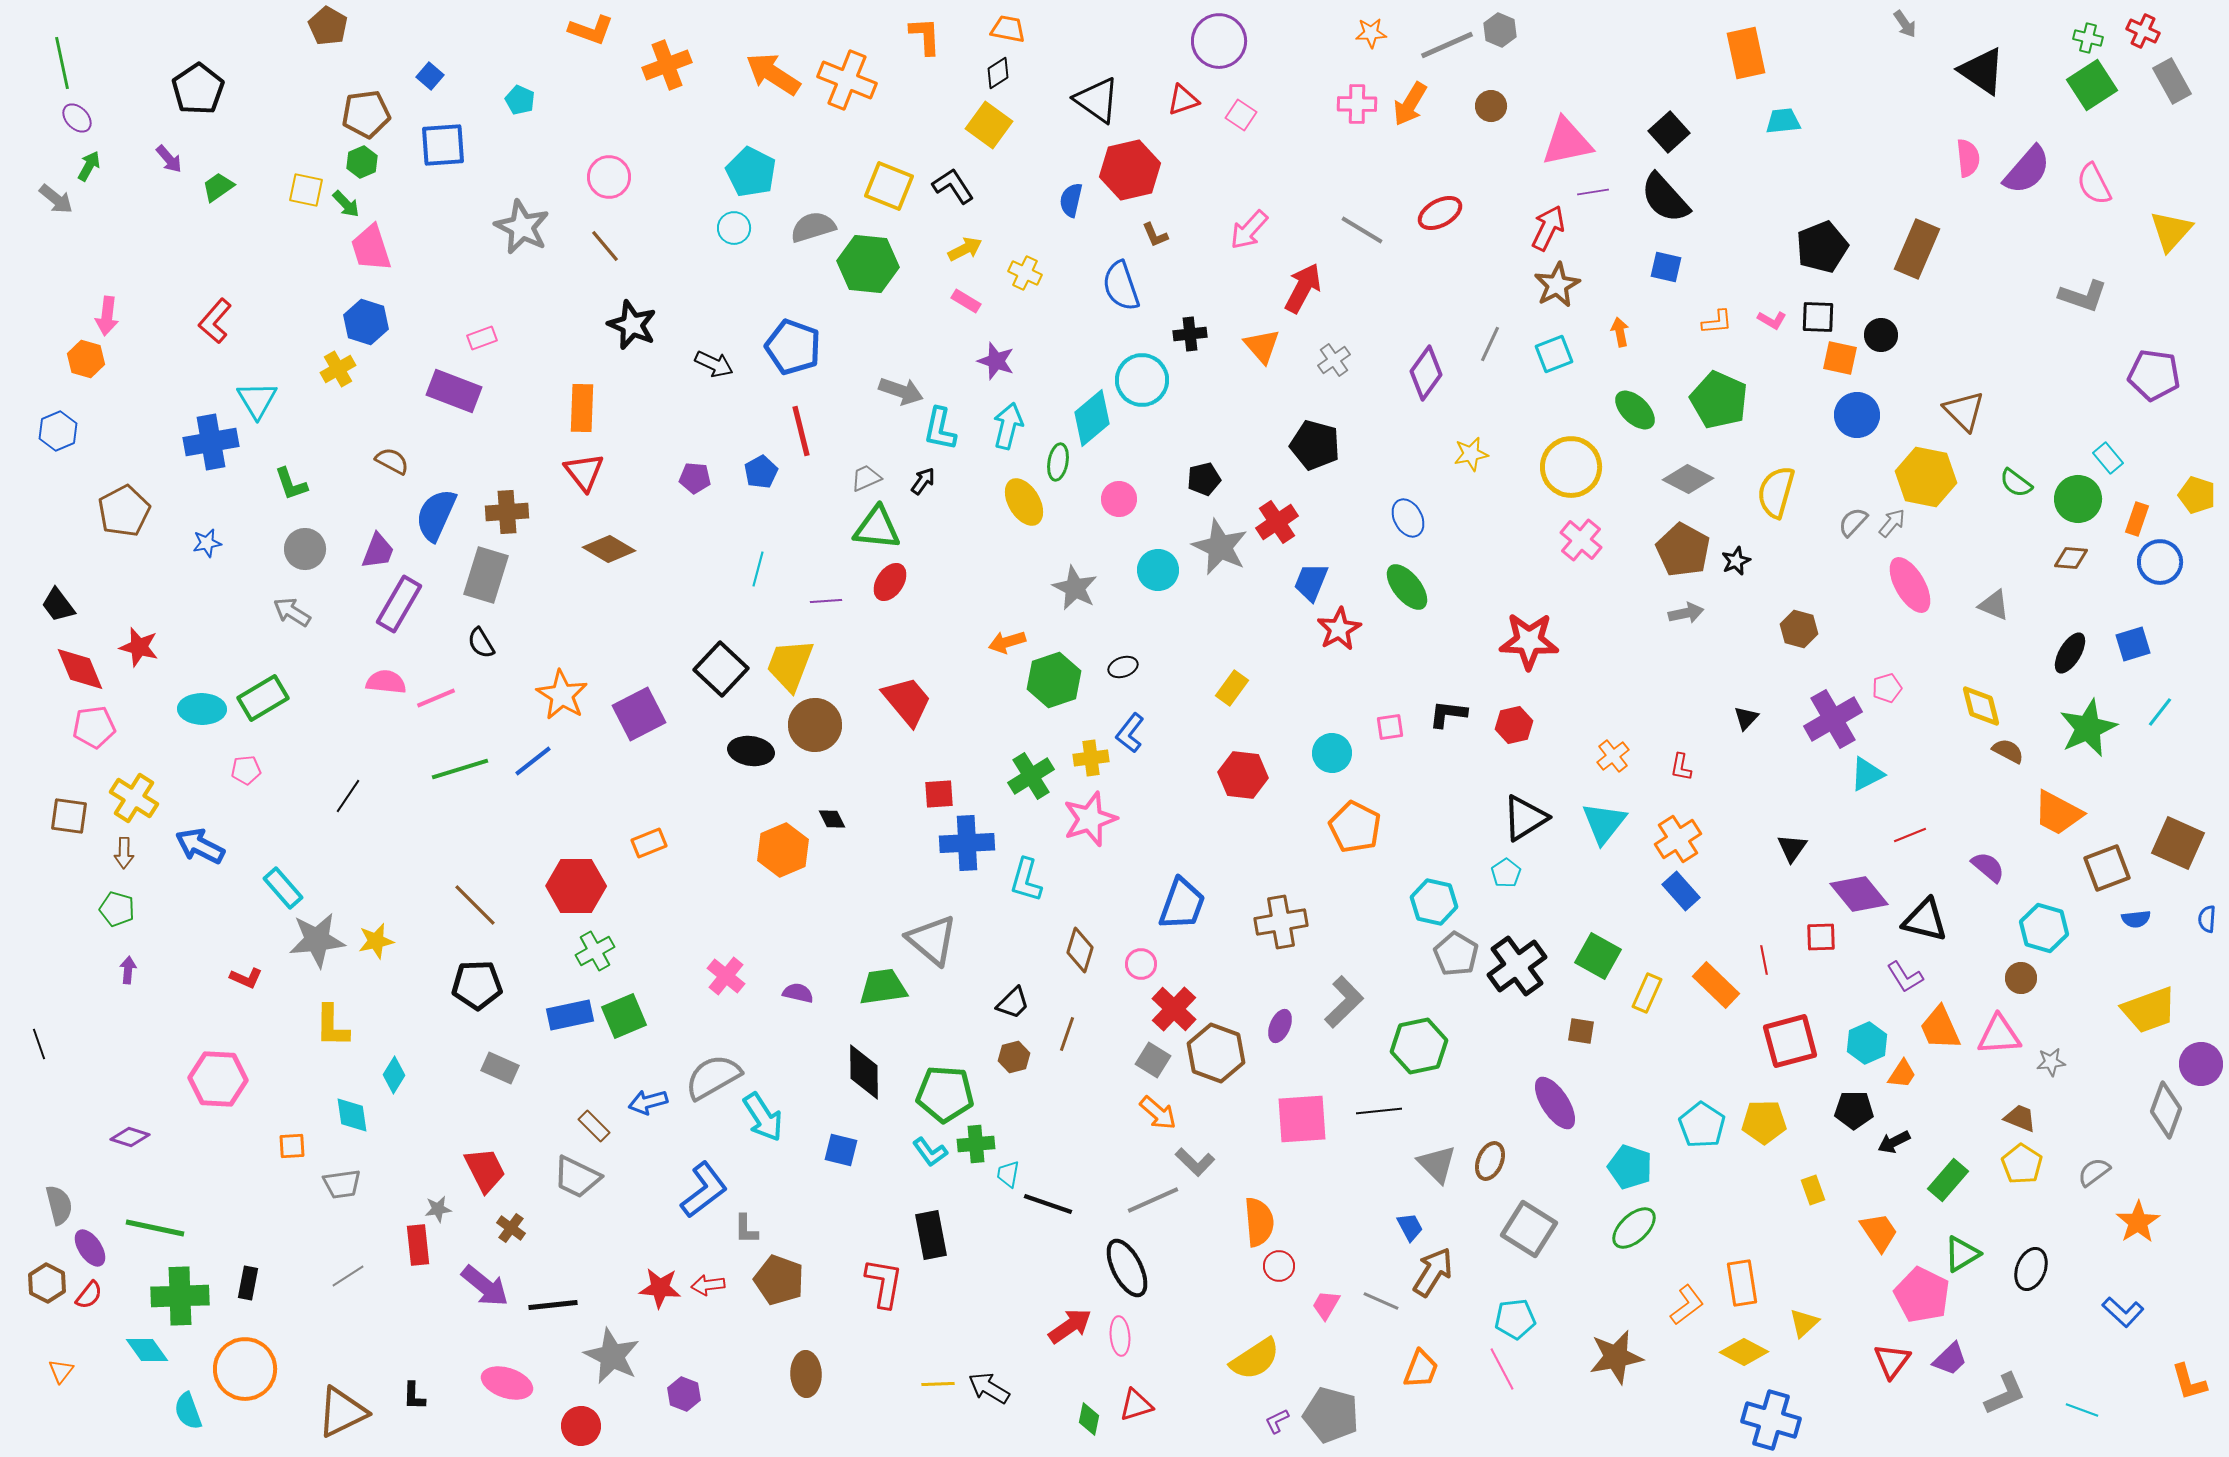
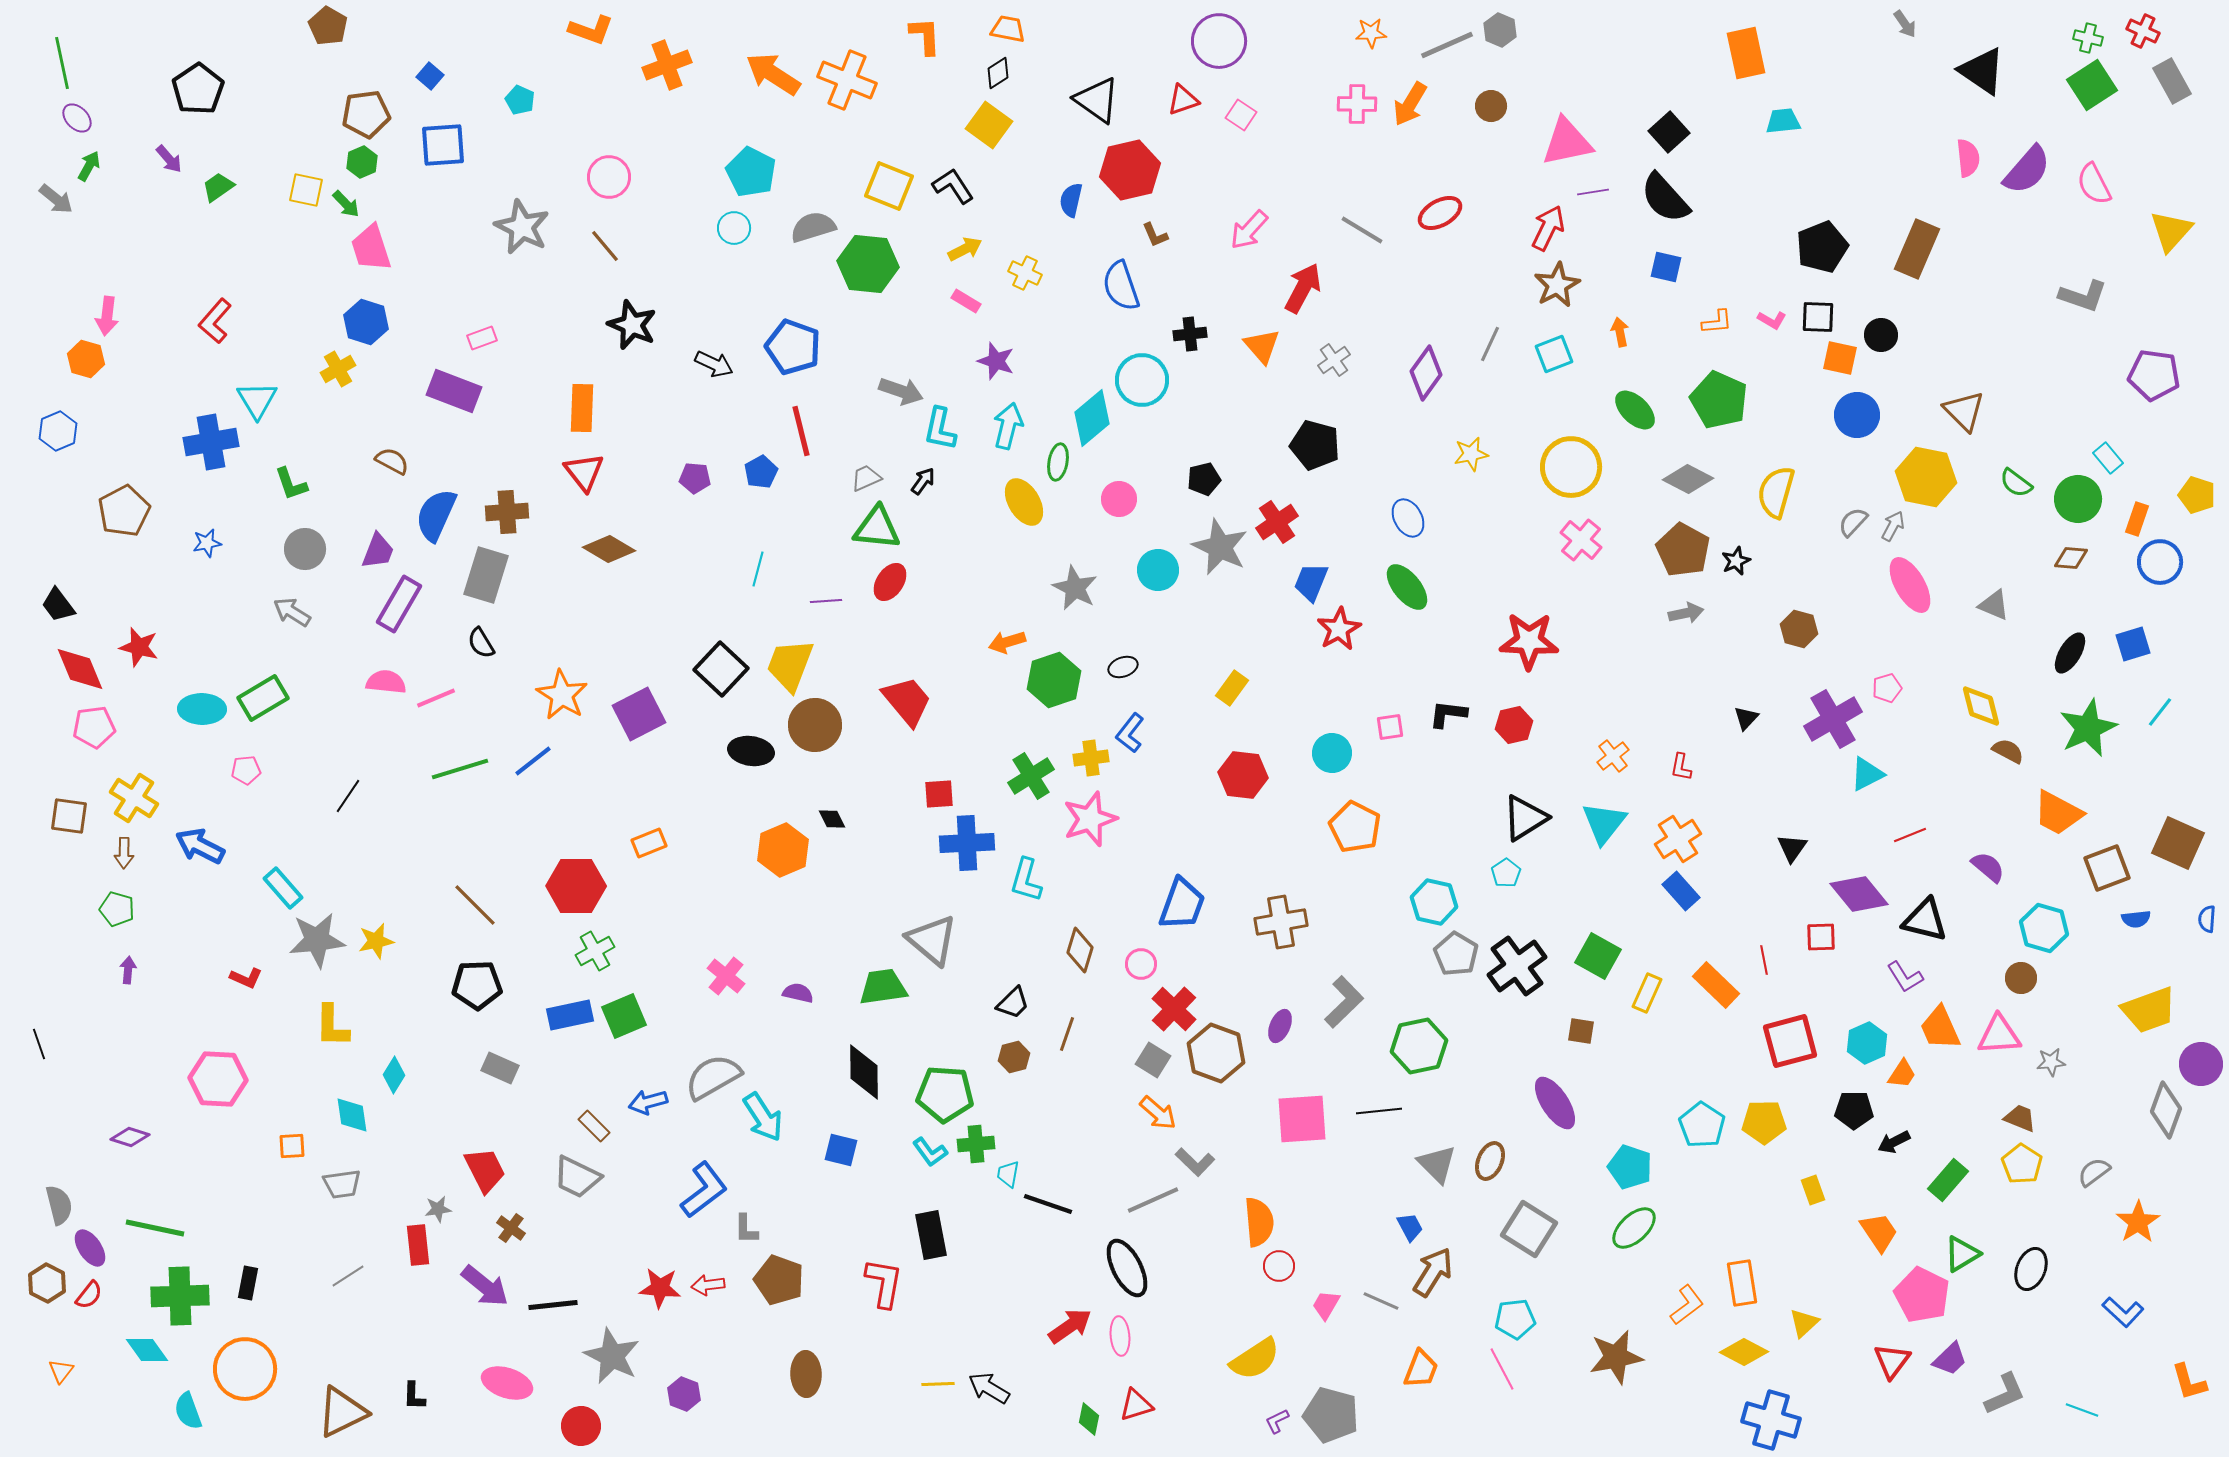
gray arrow at (1892, 523): moved 1 px right, 3 px down; rotated 12 degrees counterclockwise
